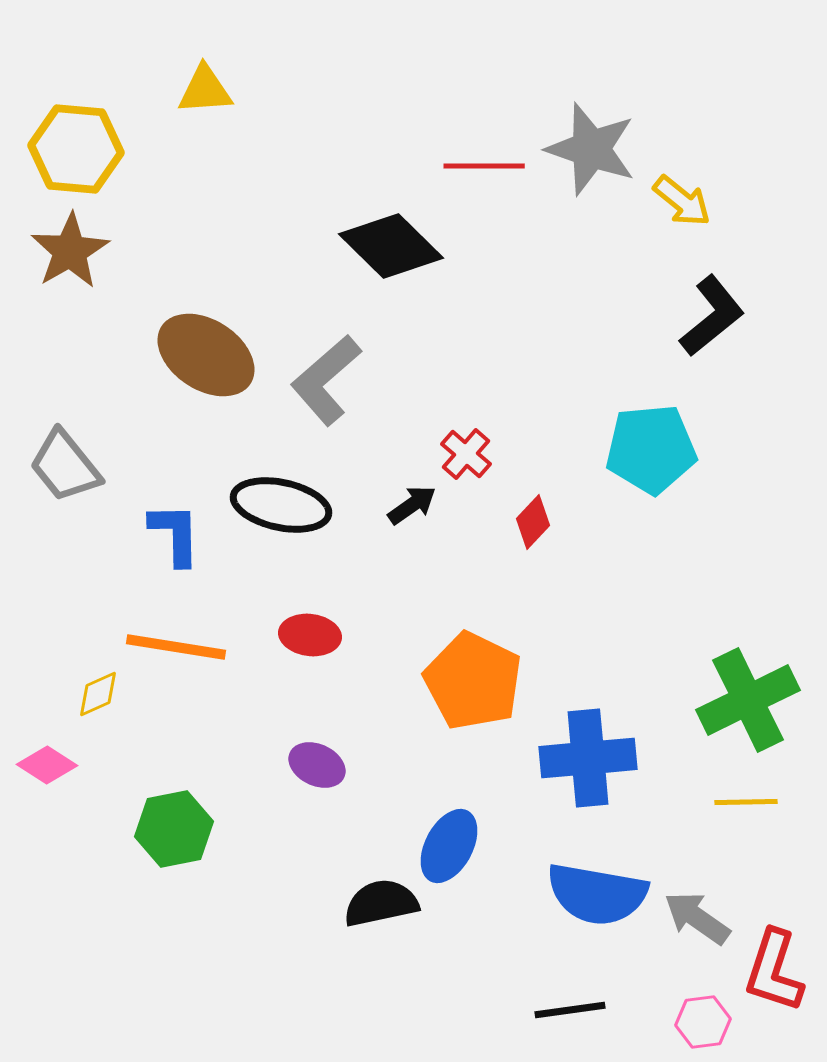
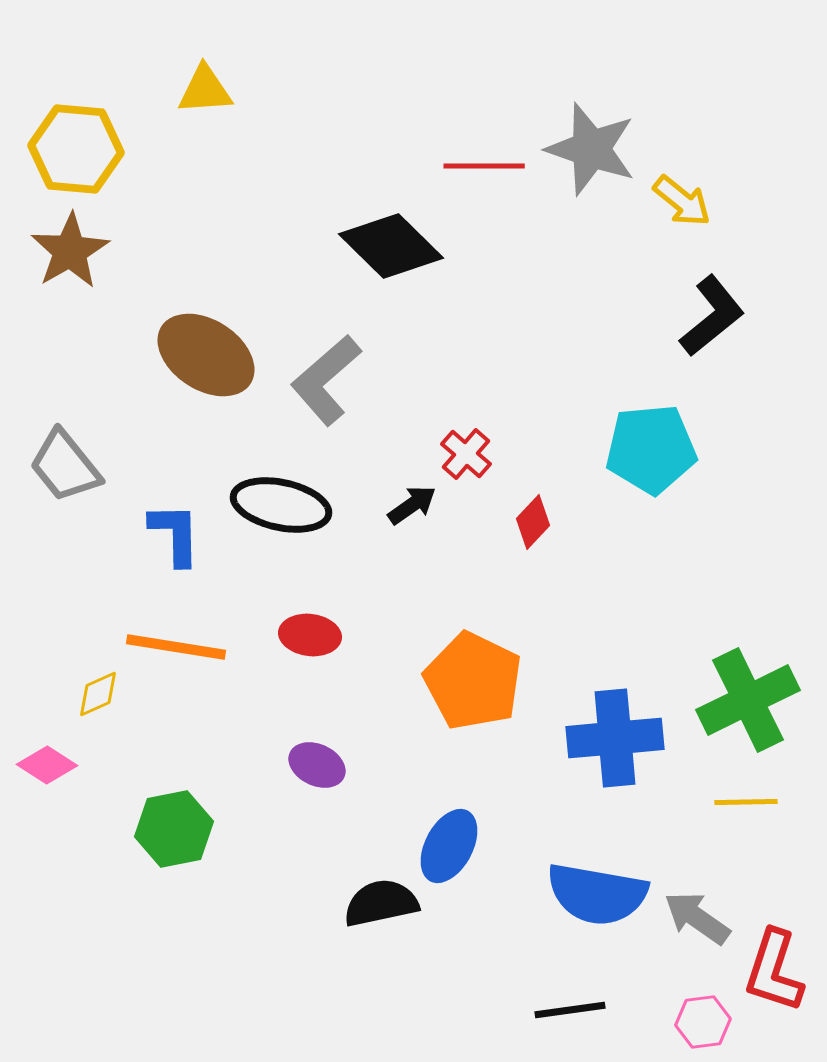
blue cross: moved 27 px right, 20 px up
